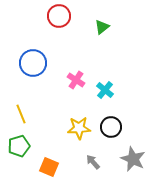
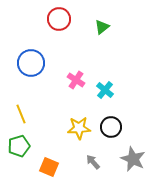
red circle: moved 3 px down
blue circle: moved 2 px left
